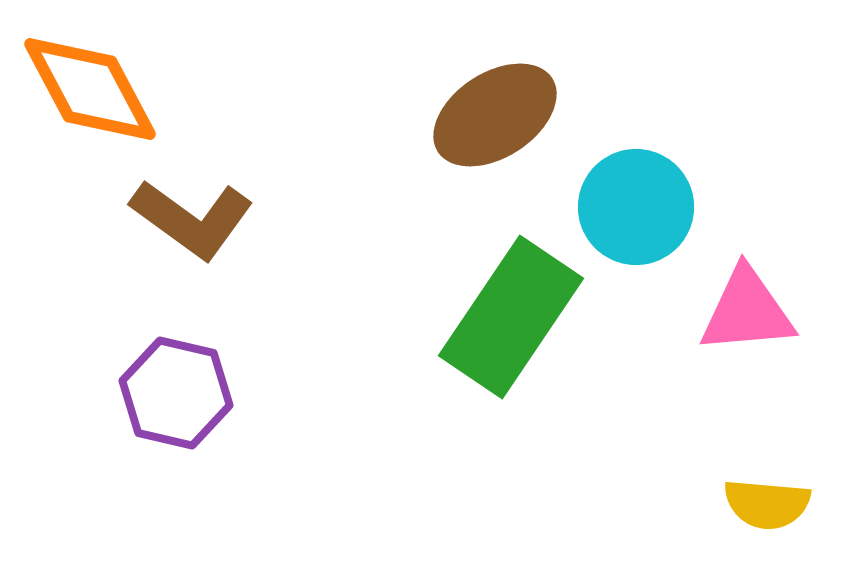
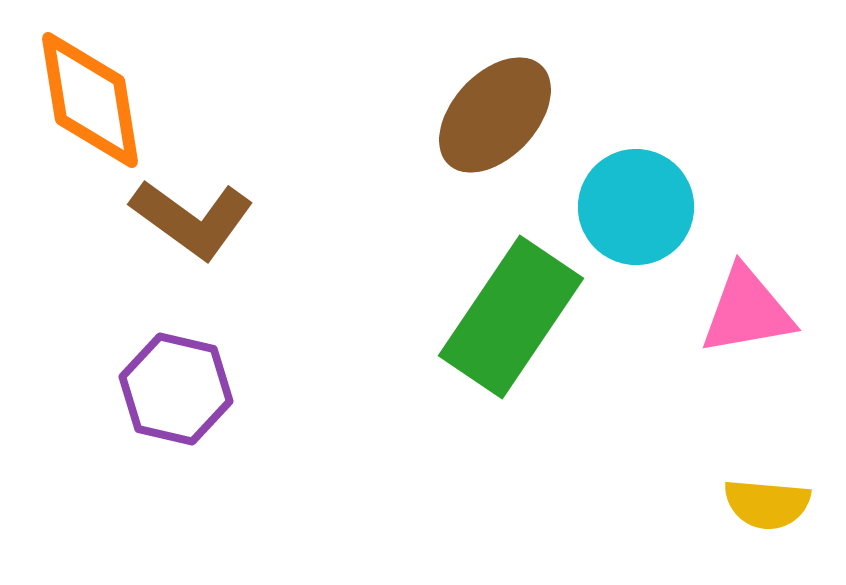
orange diamond: moved 11 px down; rotated 19 degrees clockwise
brown ellipse: rotated 14 degrees counterclockwise
pink triangle: rotated 5 degrees counterclockwise
purple hexagon: moved 4 px up
